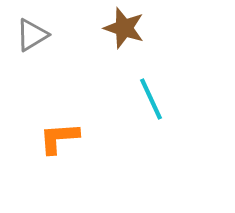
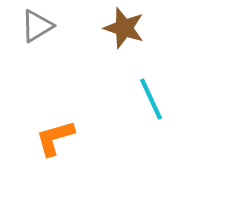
gray triangle: moved 5 px right, 9 px up
orange L-shape: moved 4 px left; rotated 12 degrees counterclockwise
